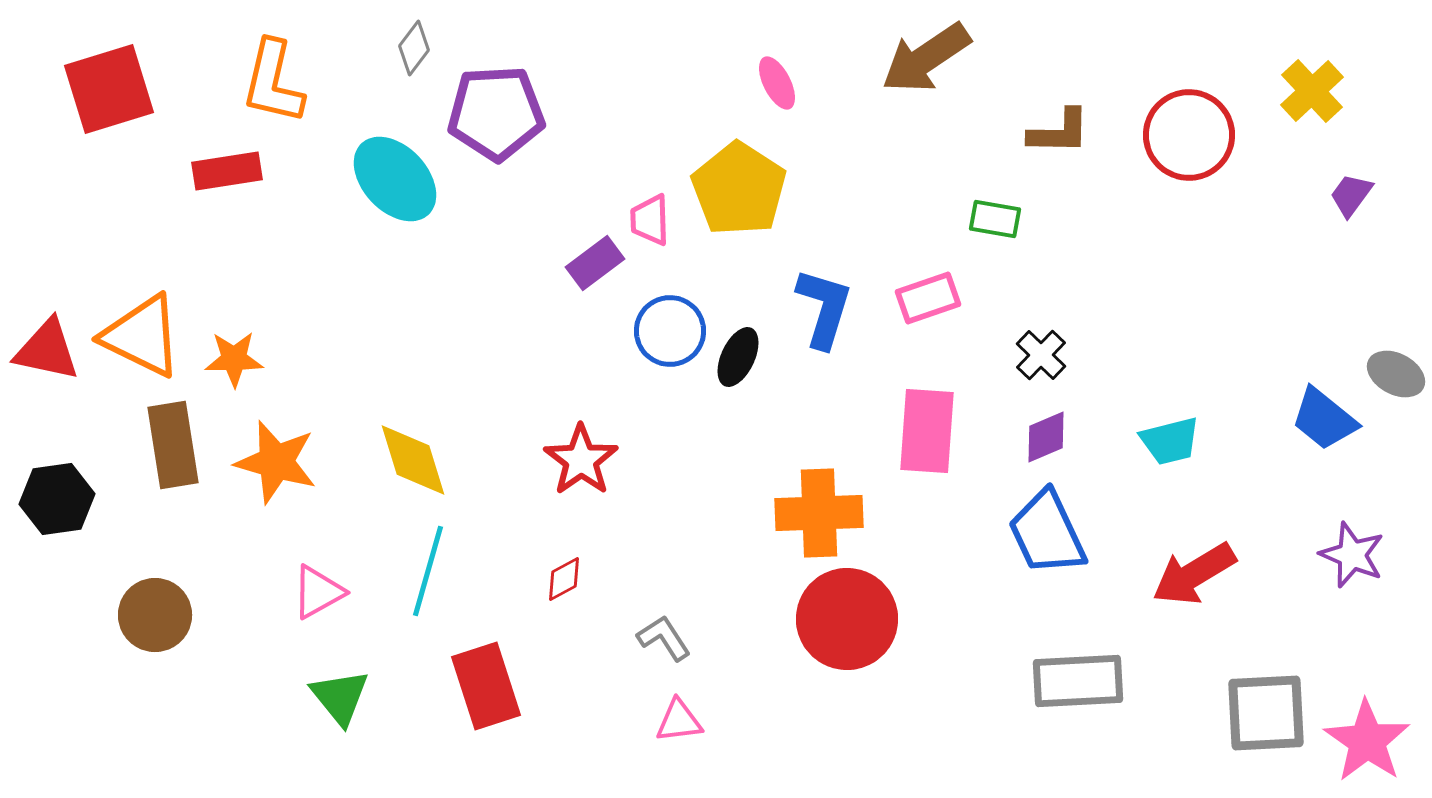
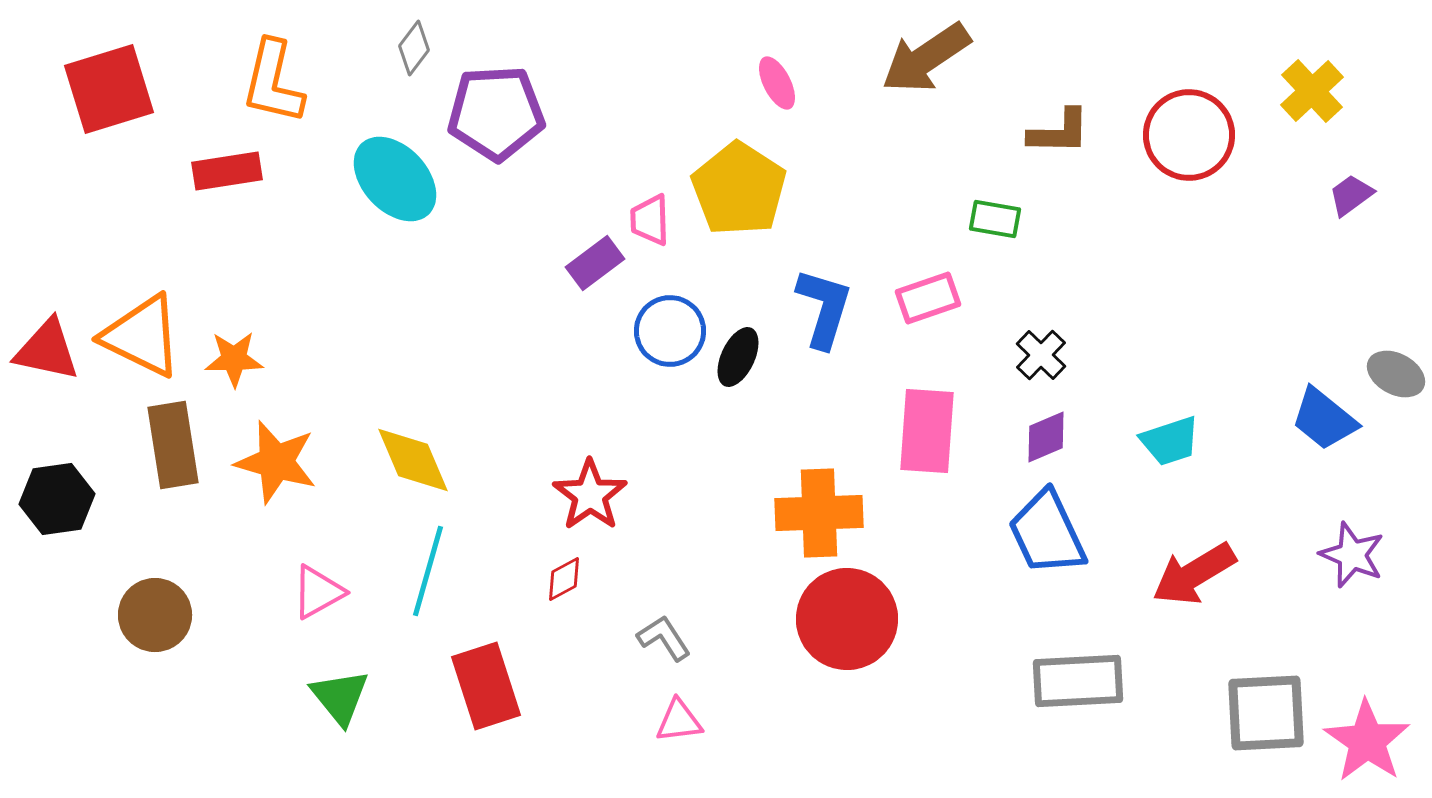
purple trapezoid at (1351, 195): rotated 18 degrees clockwise
cyan trapezoid at (1170, 441): rotated 4 degrees counterclockwise
yellow diamond at (413, 460): rotated 6 degrees counterclockwise
red star at (581, 460): moved 9 px right, 35 px down
